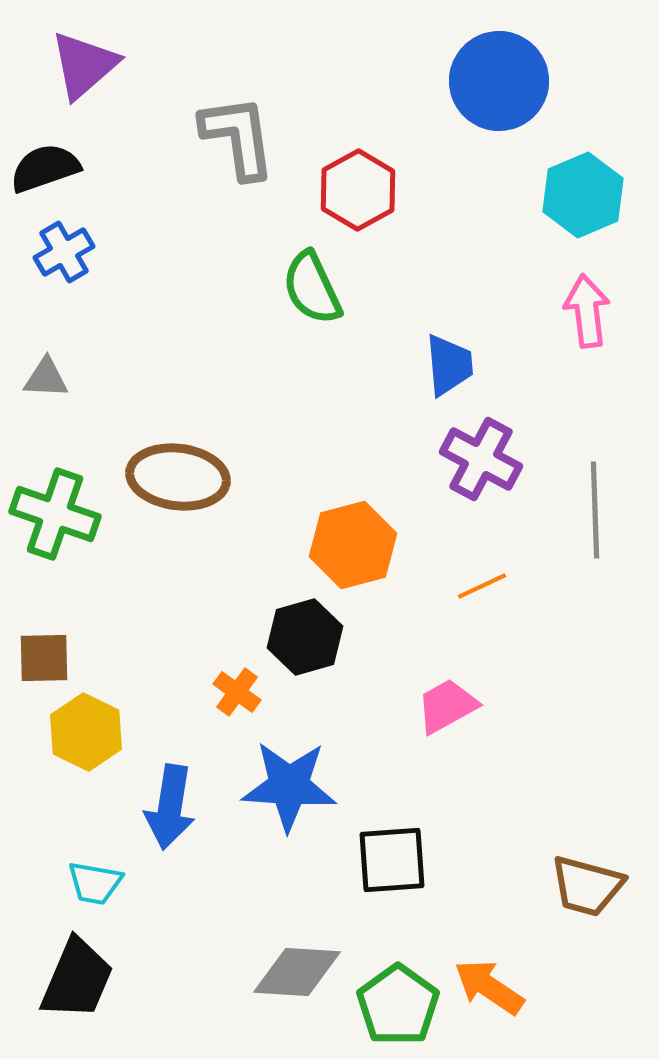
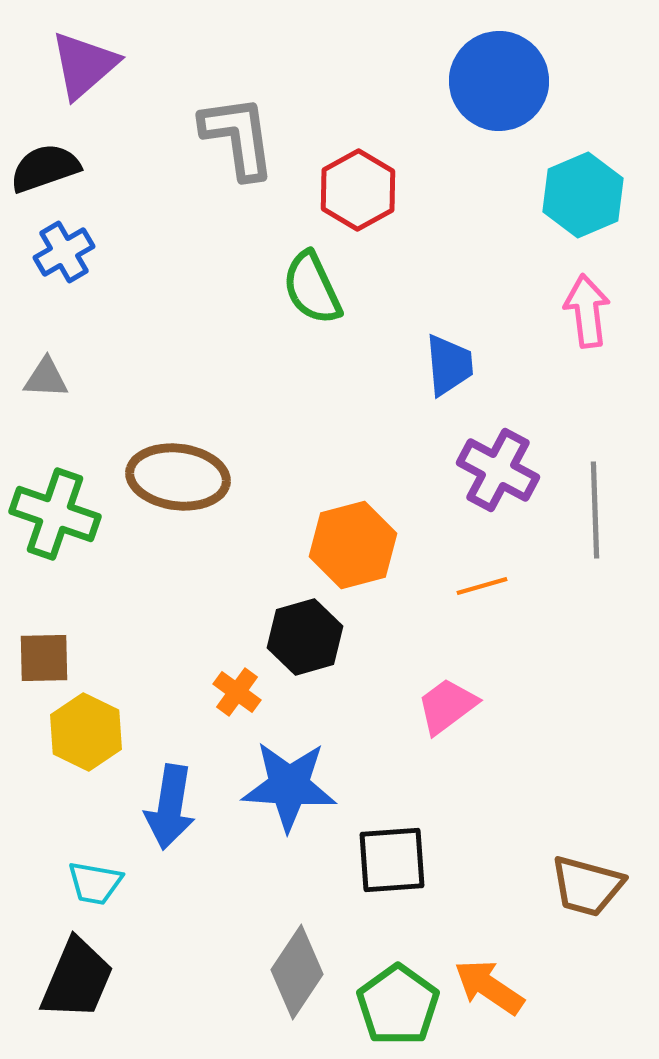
purple cross: moved 17 px right, 11 px down
orange line: rotated 9 degrees clockwise
pink trapezoid: rotated 8 degrees counterclockwise
gray diamond: rotated 60 degrees counterclockwise
